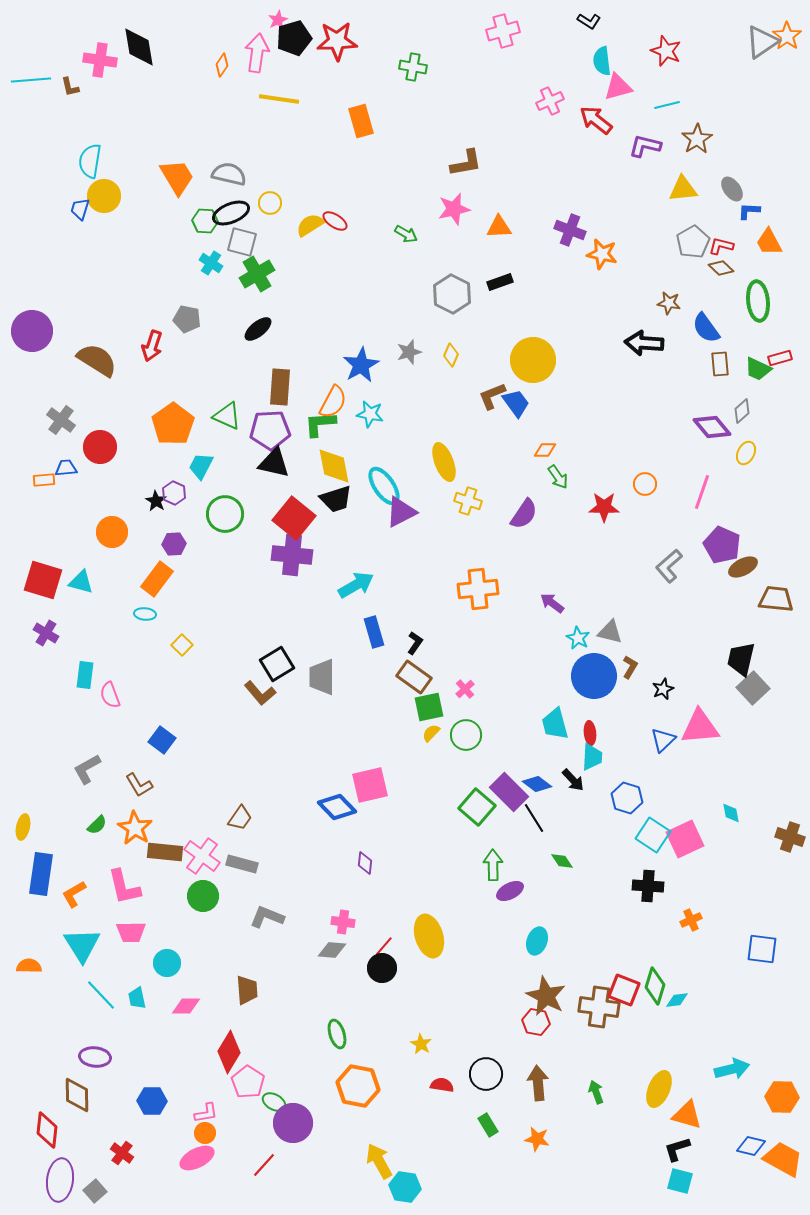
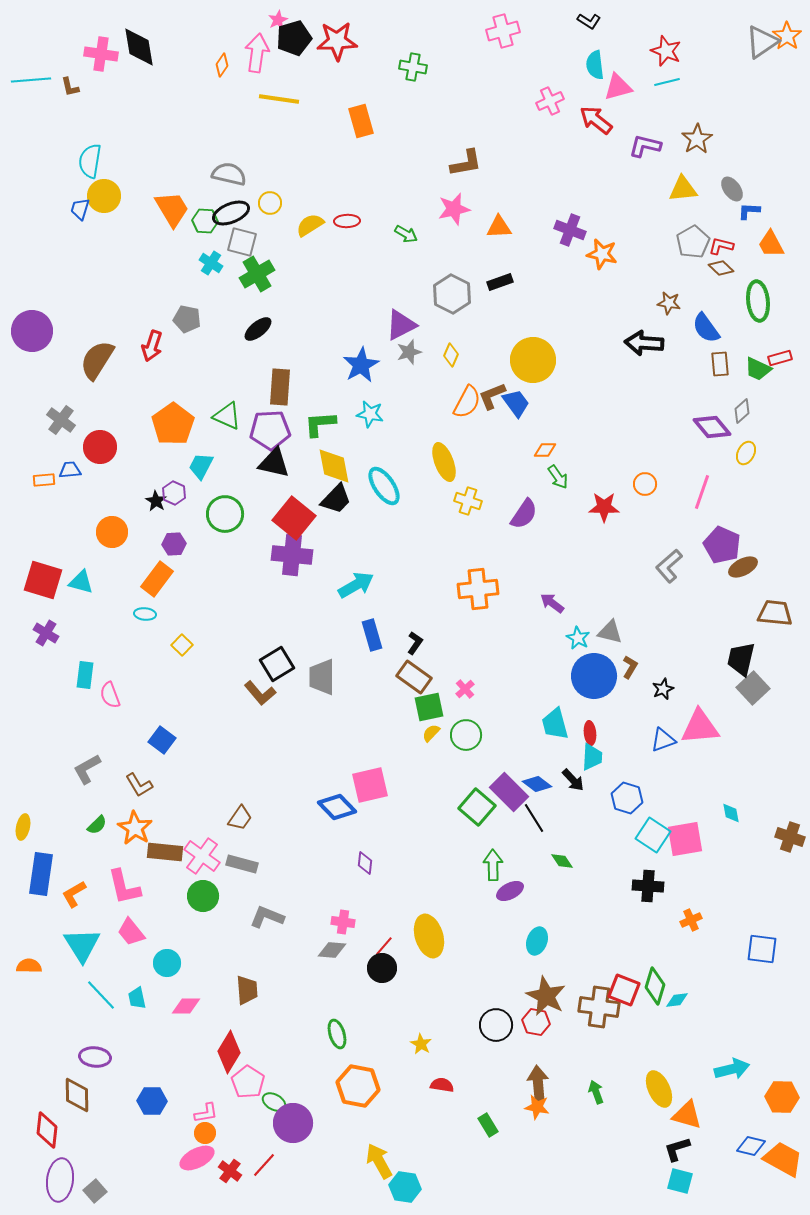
pink cross at (100, 60): moved 1 px right, 6 px up
cyan semicircle at (602, 61): moved 7 px left, 4 px down
cyan line at (667, 105): moved 23 px up
orange trapezoid at (177, 177): moved 5 px left, 32 px down
red ellipse at (335, 221): moved 12 px right; rotated 35 degrees counterclockwise
orange trapezoid at (769, 242): moved 2 px right, 2 px down
brown semicircle at (97, 360): rotated 90 degrees counterclockwise
orange semicircle at (333, 402): moved 134 px right
blue trapezoid at (66, 468): moved 4 px right, 2 px down
black trapezoid at (336, 499): rotated 28 degrees counterclockwise
purple triangle at (401, 512): moved 187 px up
brown trapezoid at (776, 599): moved 1 px left, 14 px down
blue rectangle at (374, 632): moved 2 px left, 3 px down
blue triangle at (663, 740): rotated 24 degrees clockwise
pink square at (685, 839): rotated 15 degrees clockwise
pink trapezoid at (131, 932): rotated 52 degrees clockwise
black circle at (486, 1074): moved 10 px right, 49 px up
yellow ellipse at (659, 1089): rotated 48 degrees counterclockwise
orange star at (537, 1139): moved 32 px up
red cross at (122, 1153): moved 108 px right, 18 px down
